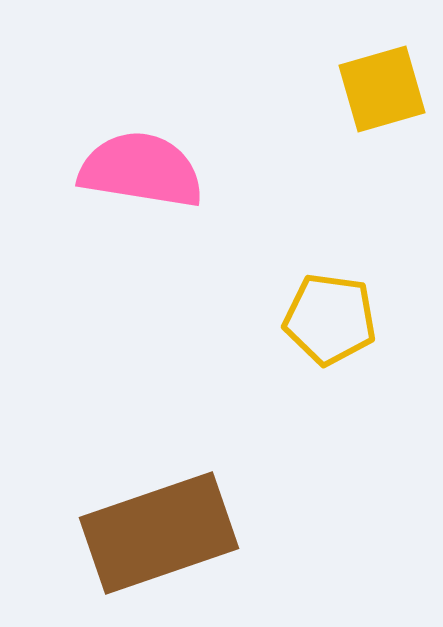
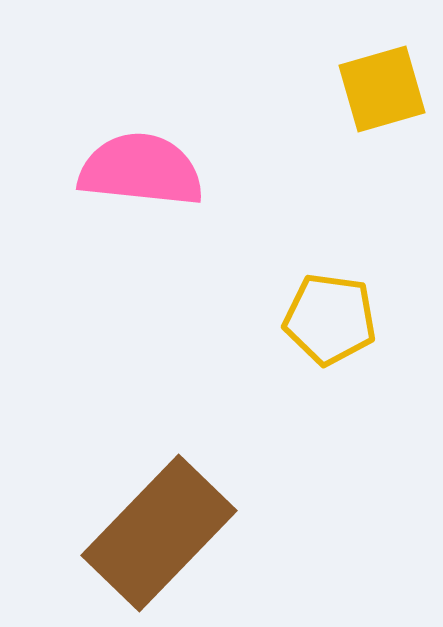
pink semicircle: rotated 3 degrees counterclockwise
brown rectangle: rotated 27 degrees counterclockwise
